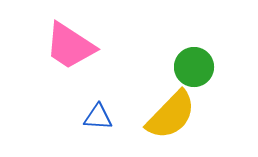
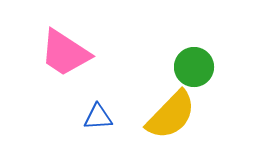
pink trapezoid: moved 5 px left, 7 px down
blue triangle: rotated 8 degrees counterclockwise
